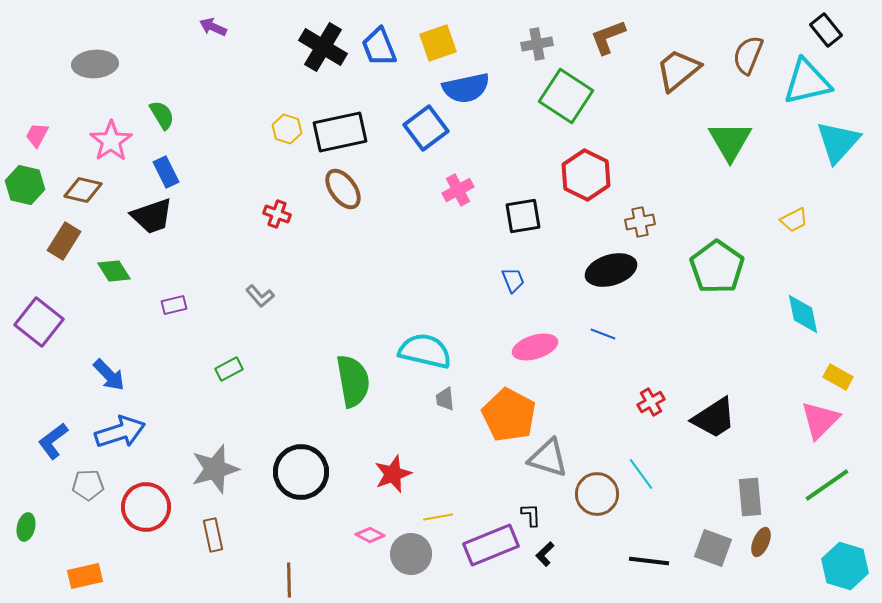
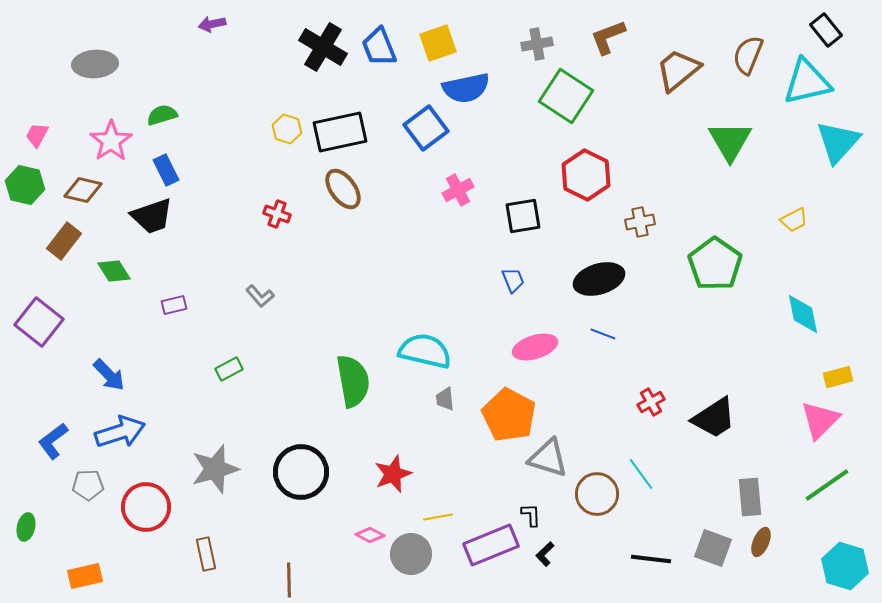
purple arrow at (213, 27): moved 1 px left, 3 px up; rotated 36 degrees counterclockwise
green semicircle at (162, 115): rotated 76 degrees counterclockwise
blue rectangle at (166, 172): moved 2 px up
brown rectangle at (64, 241): rotated 6 degrees clockwise
green pentagon at (717, 267): moved 2 px left, 3 px up
black ellipse at (611, 270): moved 12 px left, 9 px down
yellow rectangle at (838, 377): rotated 44 degrees counterclockwise
brown rectangle at (213, 535): moved 7 px left, 19 px down
black line at (649, 561): moved 2 px right, 2 px up
